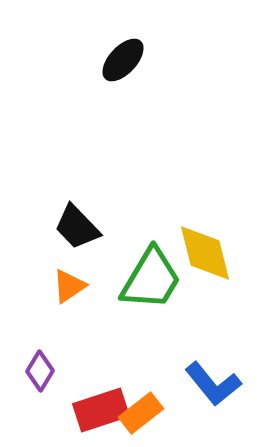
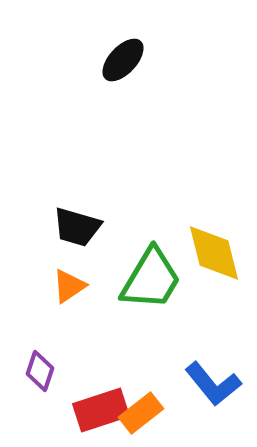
black trapezoid: rotated 30 degrees counterclockwise
yellow diamond: moved 9 px right
purple diamond: rotated 12 degrees counterclockwise
